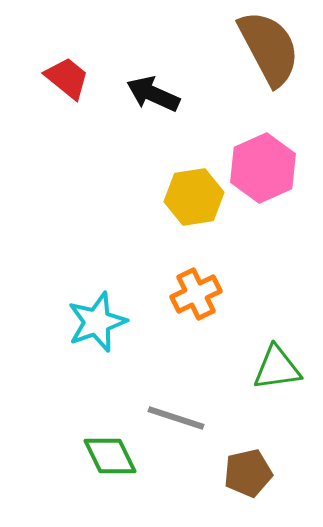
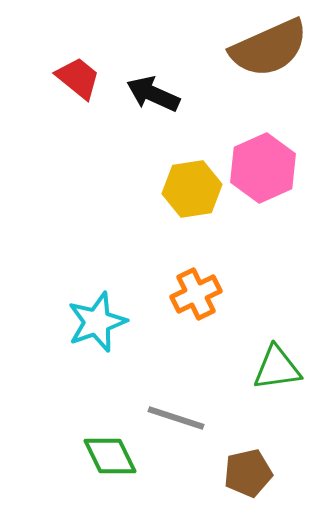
brown semicircle: rotated 94 degrees clockwise
red trapezoid: moved 11 px right
yellow hexagon: moved 2 px left, 8 px up
